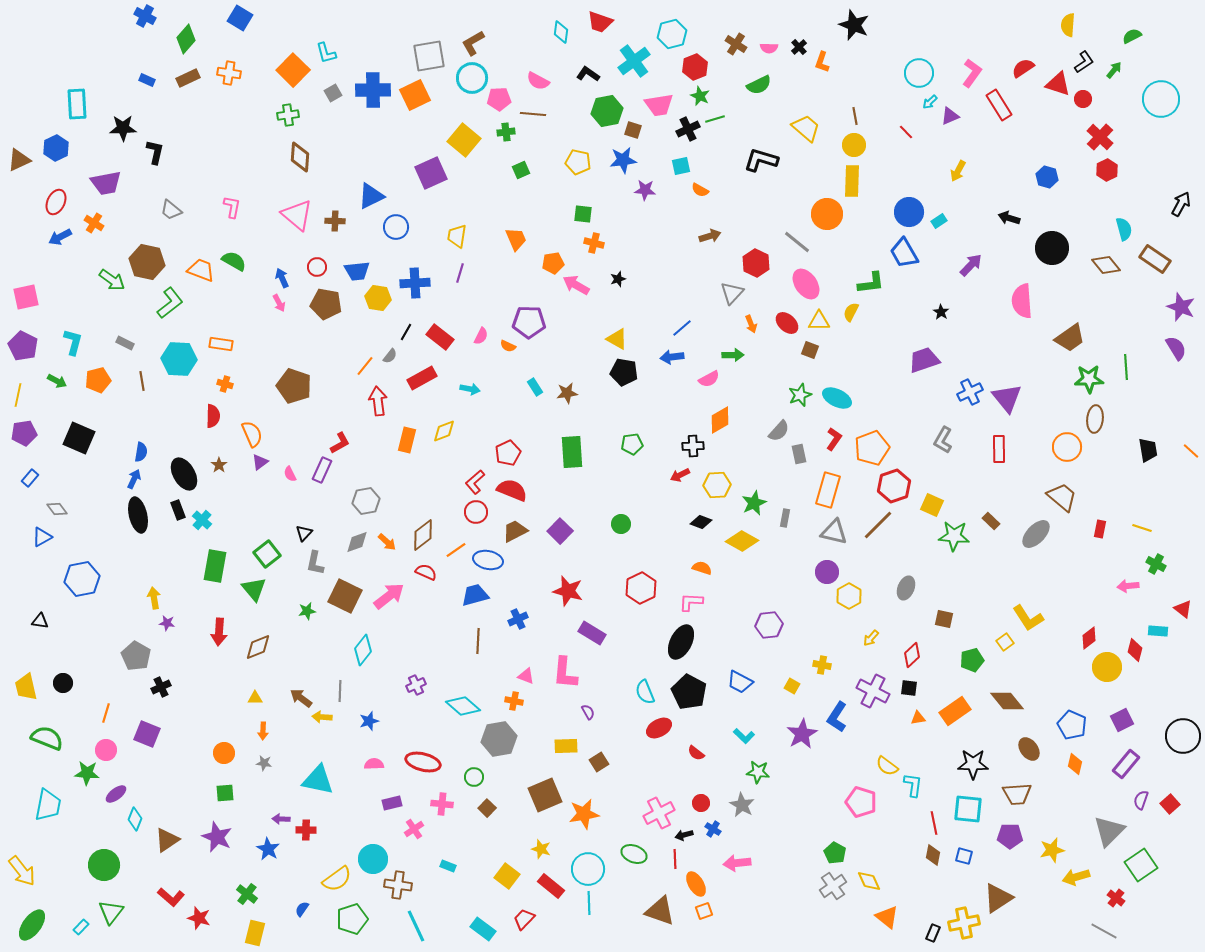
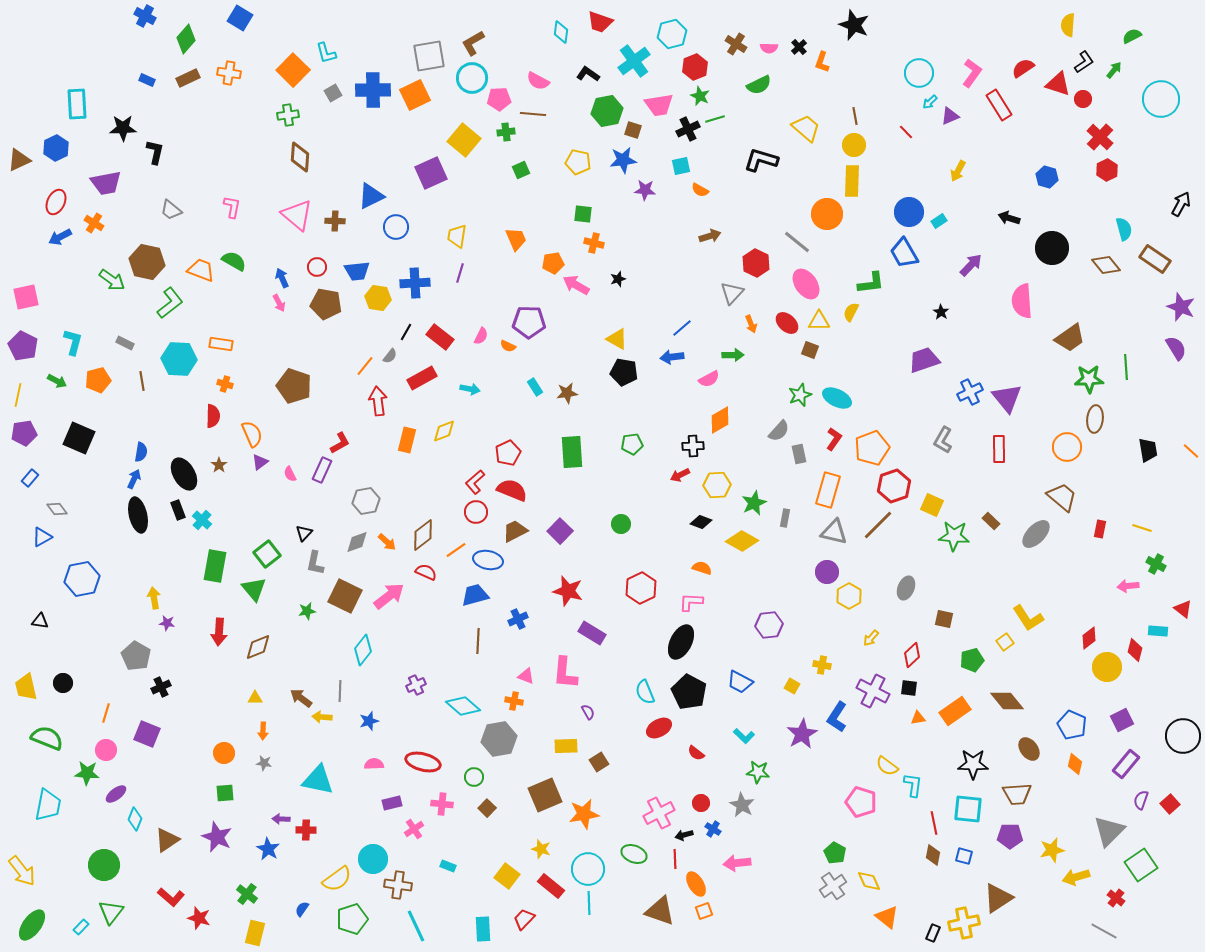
cyan rectangle at (483, 929): rotated 50 degrees clockwise
